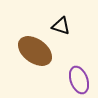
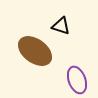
purple ellipse: moved 2 px left
